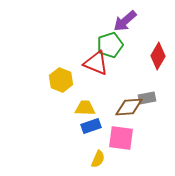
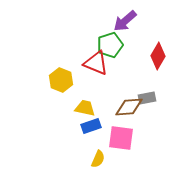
yellow trapezoid: rotated 10 degrees clockwise
